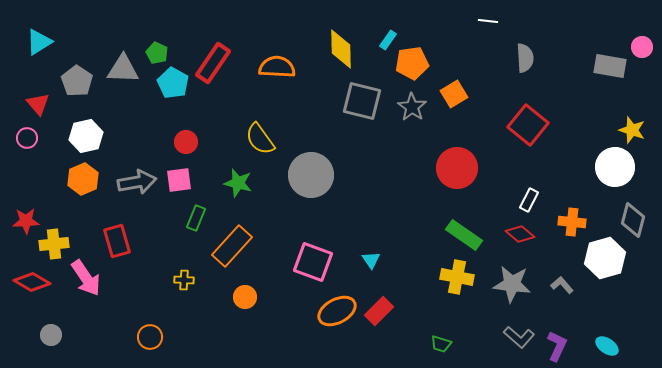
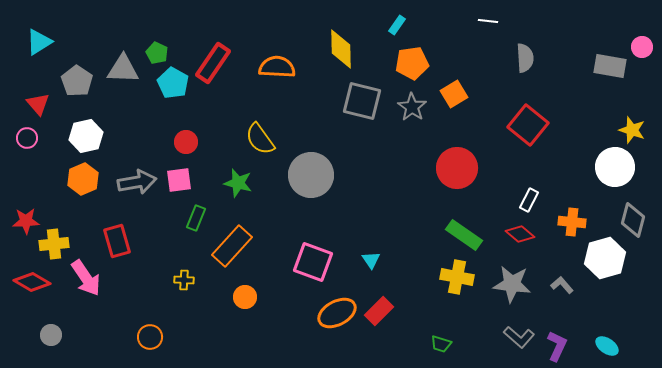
cyan rectangle at (388, 40): moved 9 px right, 15 px up
orange ellipse at (337, 311): moved 2 px down
